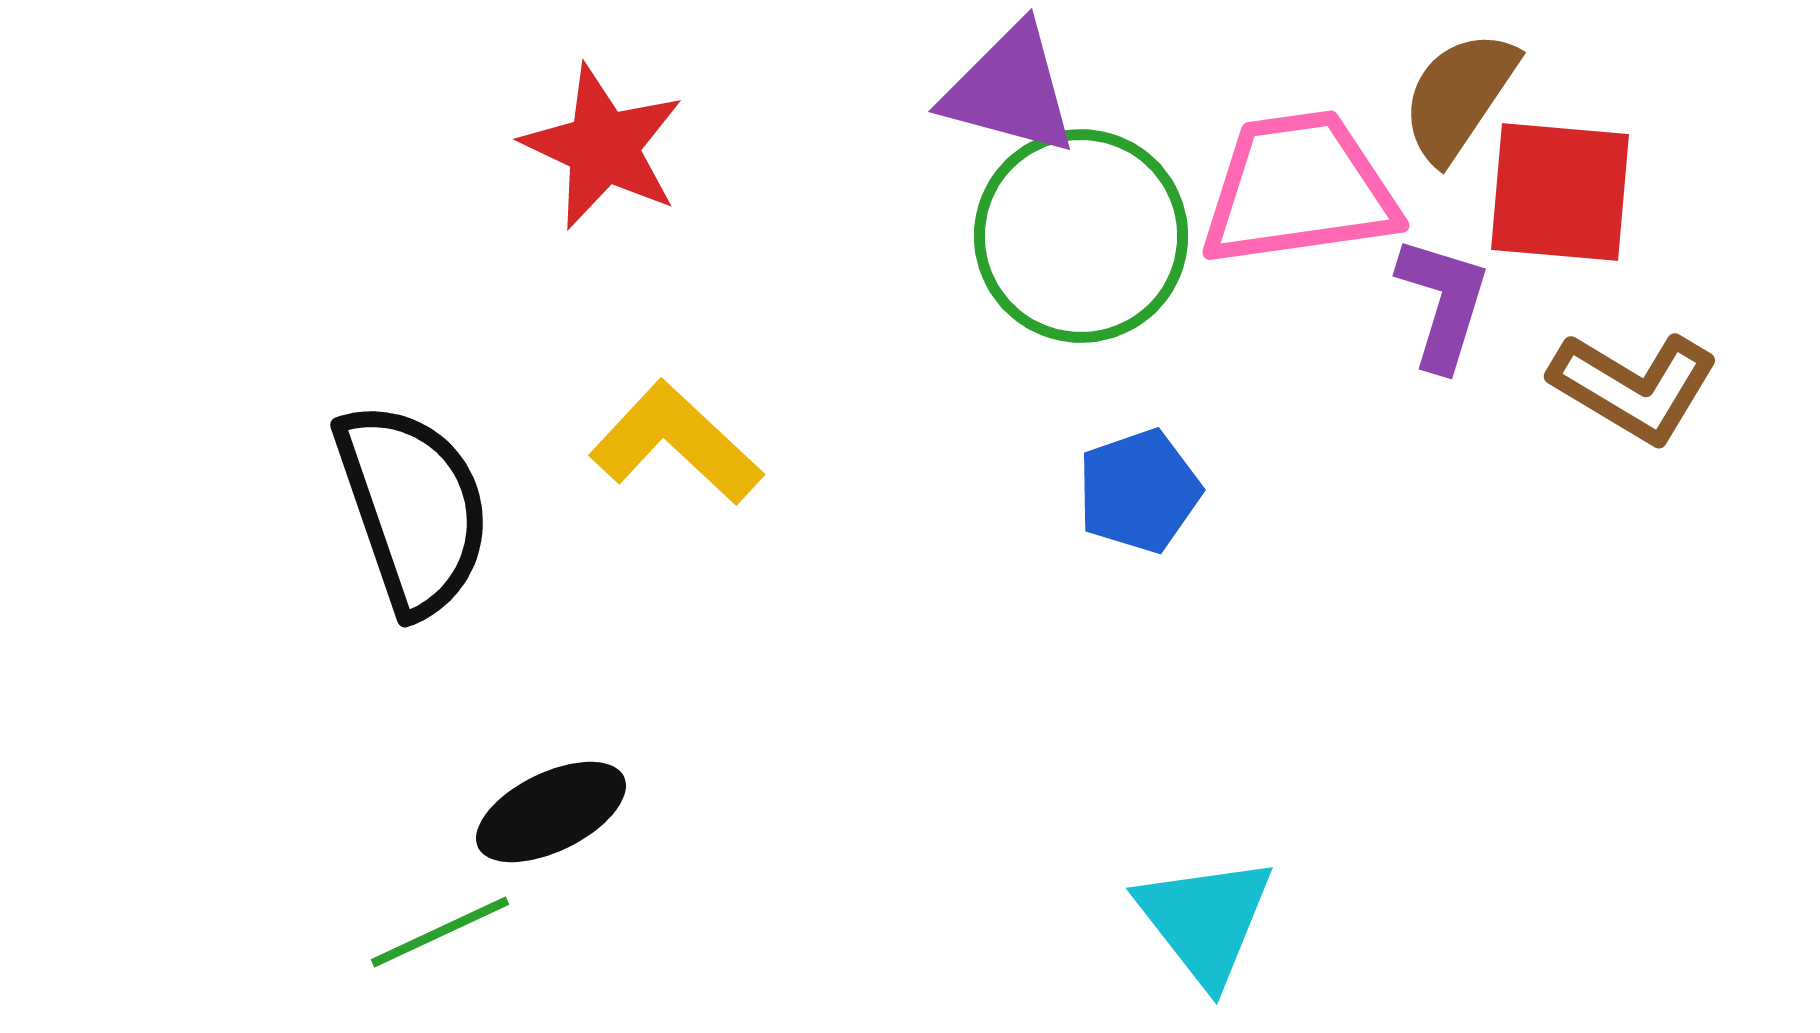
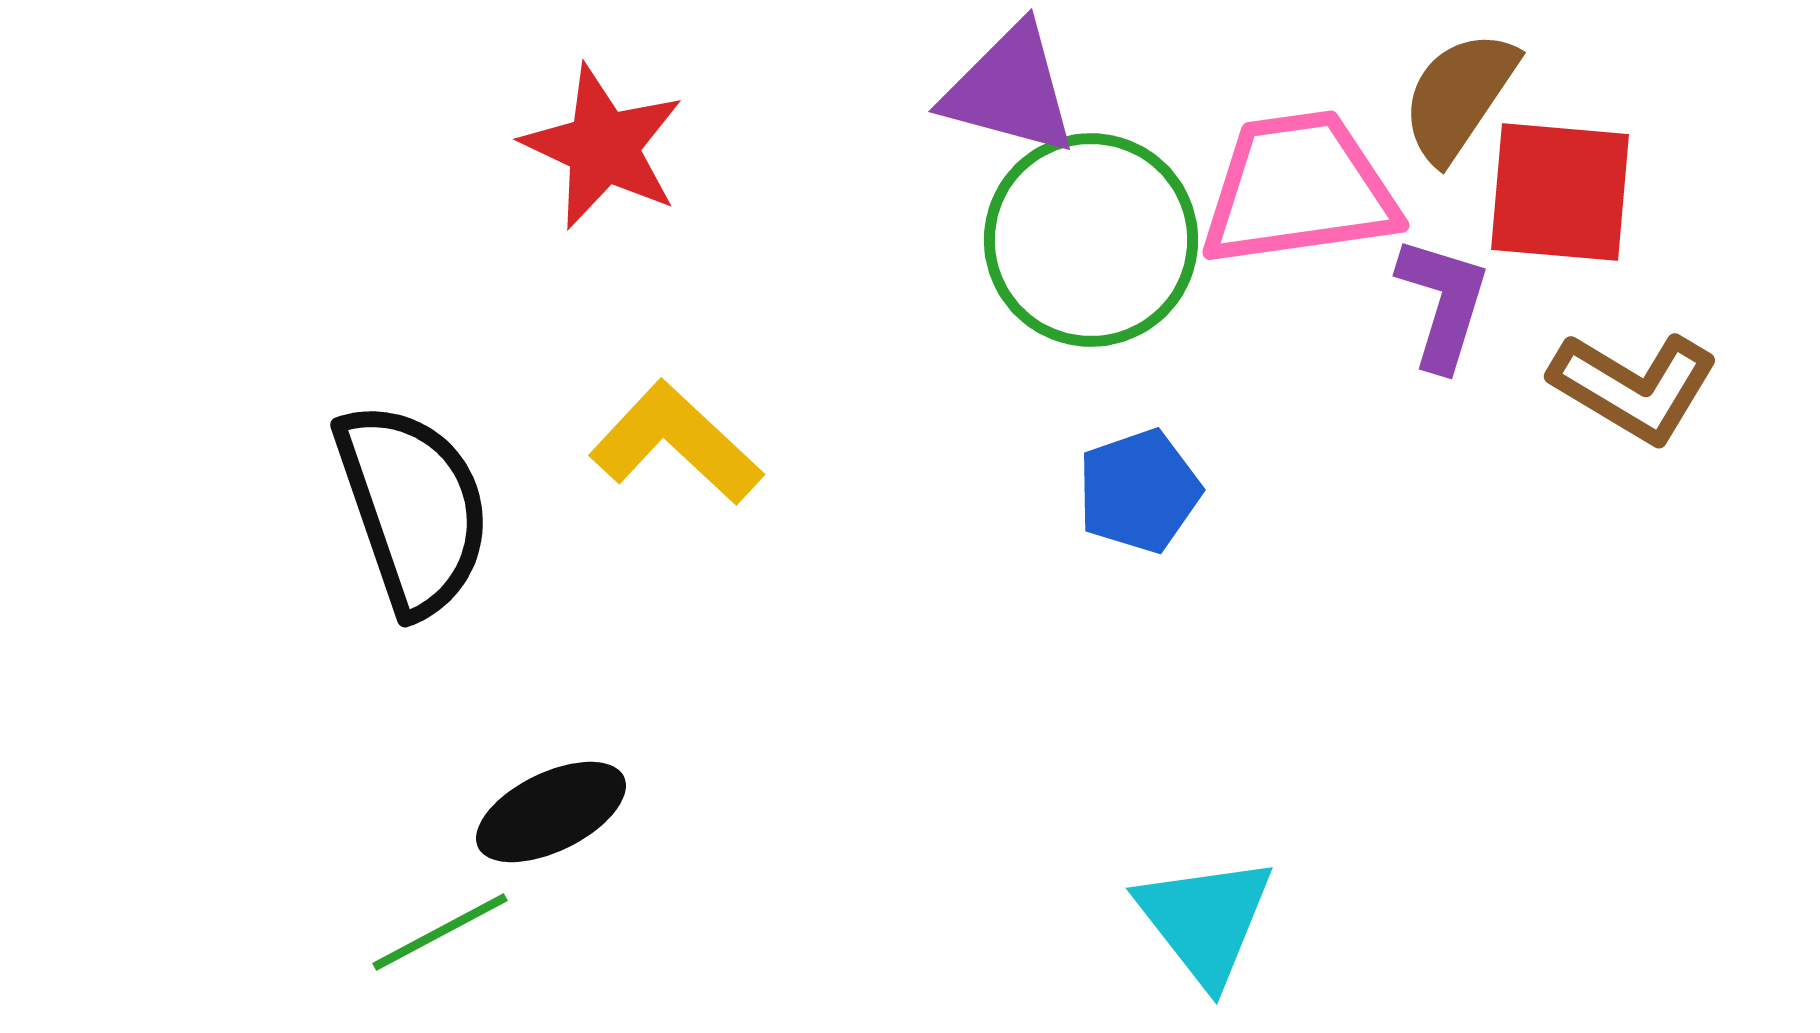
green circle: moved 10 px right, 4 px down
green line: rotated 3 degrees counterclockwise
